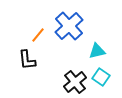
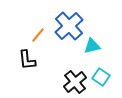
cyan triangle: moved 5 px left, 5 px up
